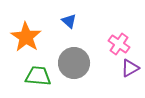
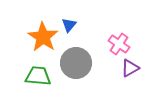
blue triangle: moved 4 px down; rotated 28 degrees clockwise
orange star: moved 17 px right
gray circle: moved 2 px right
